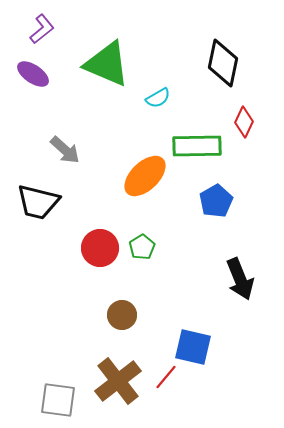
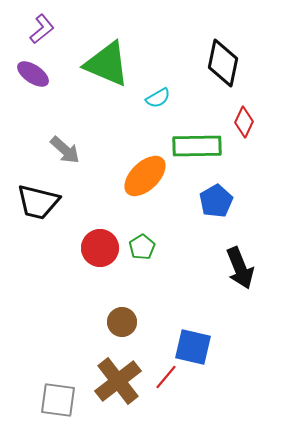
black arrow: moved 11 px up
brown circle: moved 7 px down
